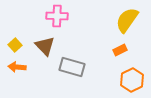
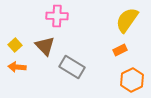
gray rectangle: rotated 15 degrees clockwise
